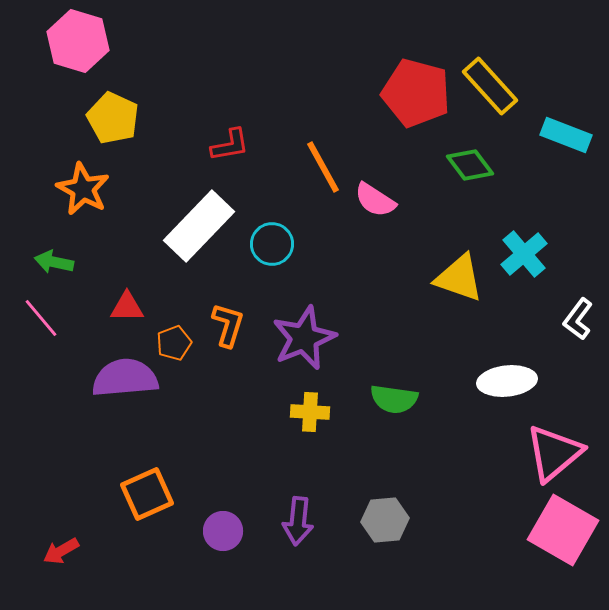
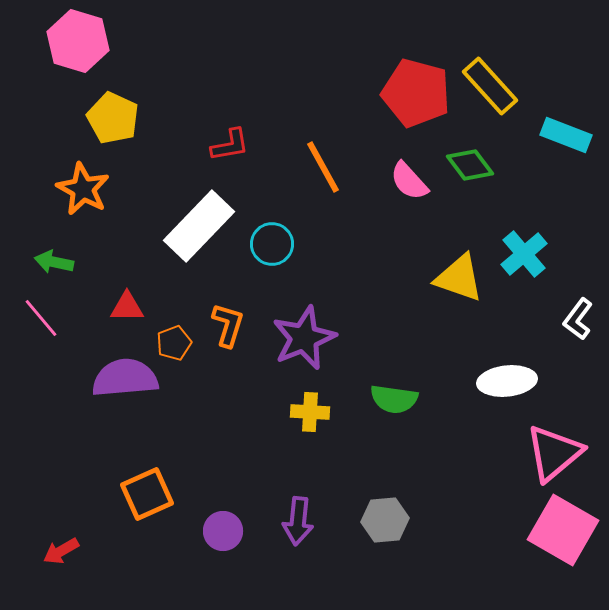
pink semicircle: moved 34 px right, 19 px up; rotated 15 degrees clockwise
